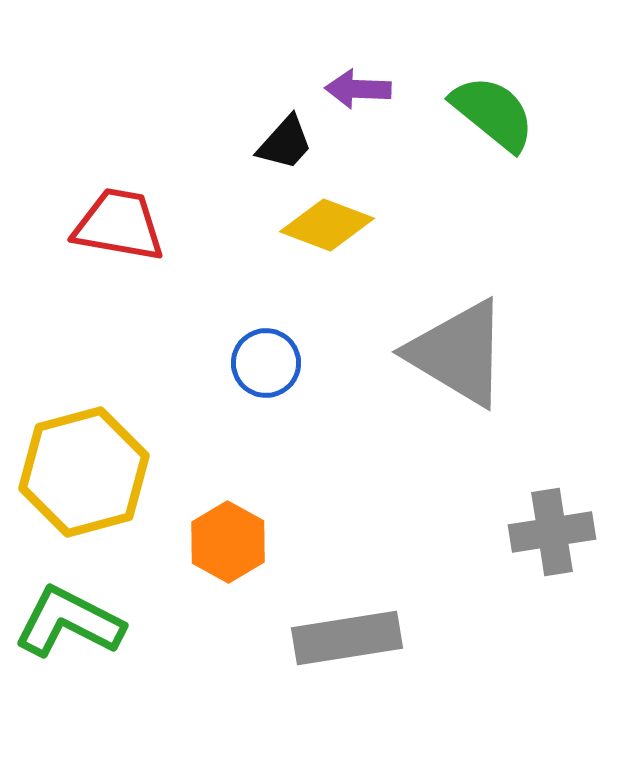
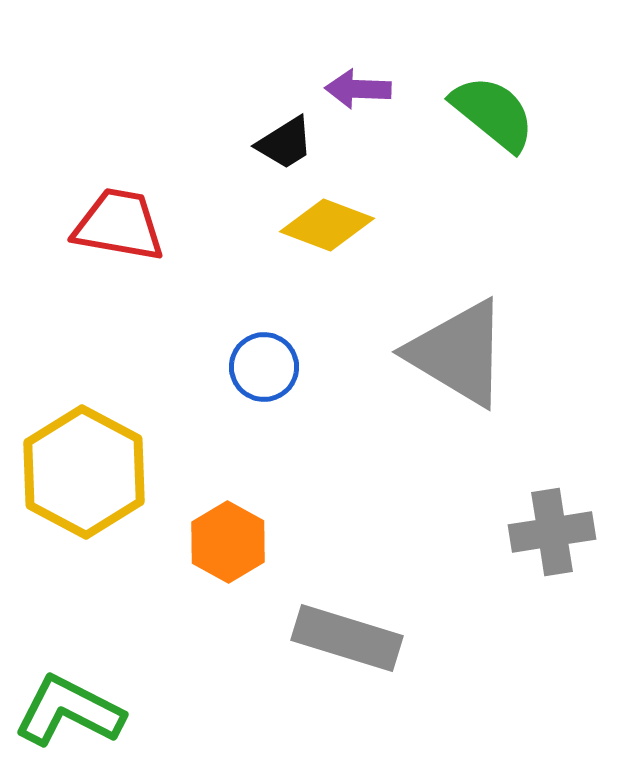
black trapezoid: rotated 16 degrees clockwise
blue circle: moved 2 px left, 4 px down
yellow hexagon: rotated 17 degrees counterclockwise
green L-shape: moved 89 px down
gray rectangle: rotated 26 degrees clockwise
